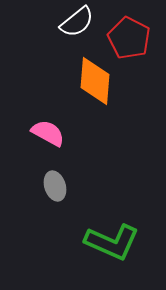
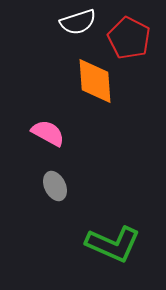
white semicircle: moved 1 px right; rotated 21 degrees clockwise
orange diamond: rotated 9 degrees counterclockwise
gray ellipse: rotated 8 degrees counterclockwise
green L-shape: moved 1 px right, 2 px down
